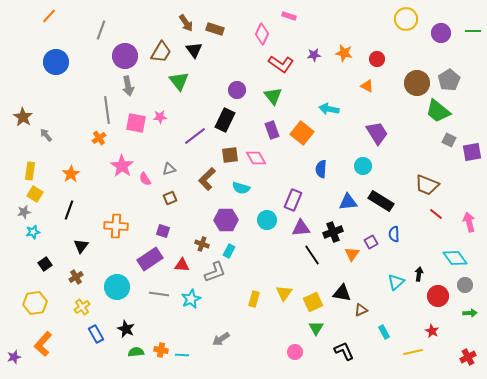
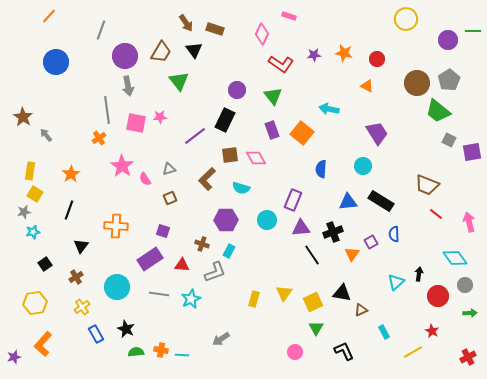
purple circle at (441, 33): moved 7 px right, 7 px down
yellow line at (413, 352): rotated 18 degrees counterclockwise
